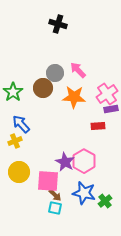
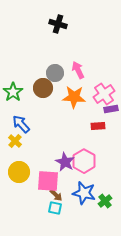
pink arrow: rotated 18 degrees clockwise
pink cross: moved 3 px left
yellow cross: rotated 24 degrees counterclockwise
brown arrow: moved 1 px right
